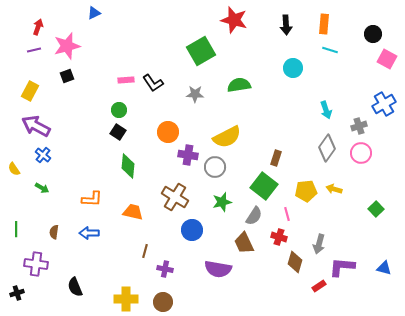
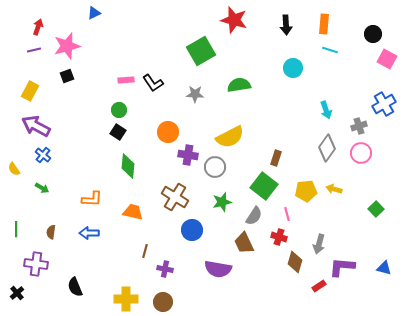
yellow semicircle at (227, 137): moved 3 px right
brown semicircle at (54, 232): moved 3 px left
black cross at (17, 293): rotated 24 degrees counterclockwise
